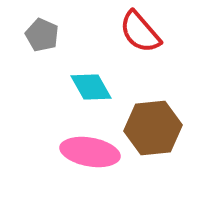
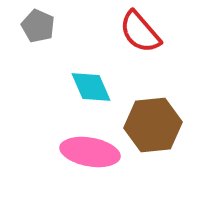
gray pentagon: moved 4 px left, 9 px up
cyan diamond: rotated 6 degrees clockwise
brown hexagon: moved 3 px up
